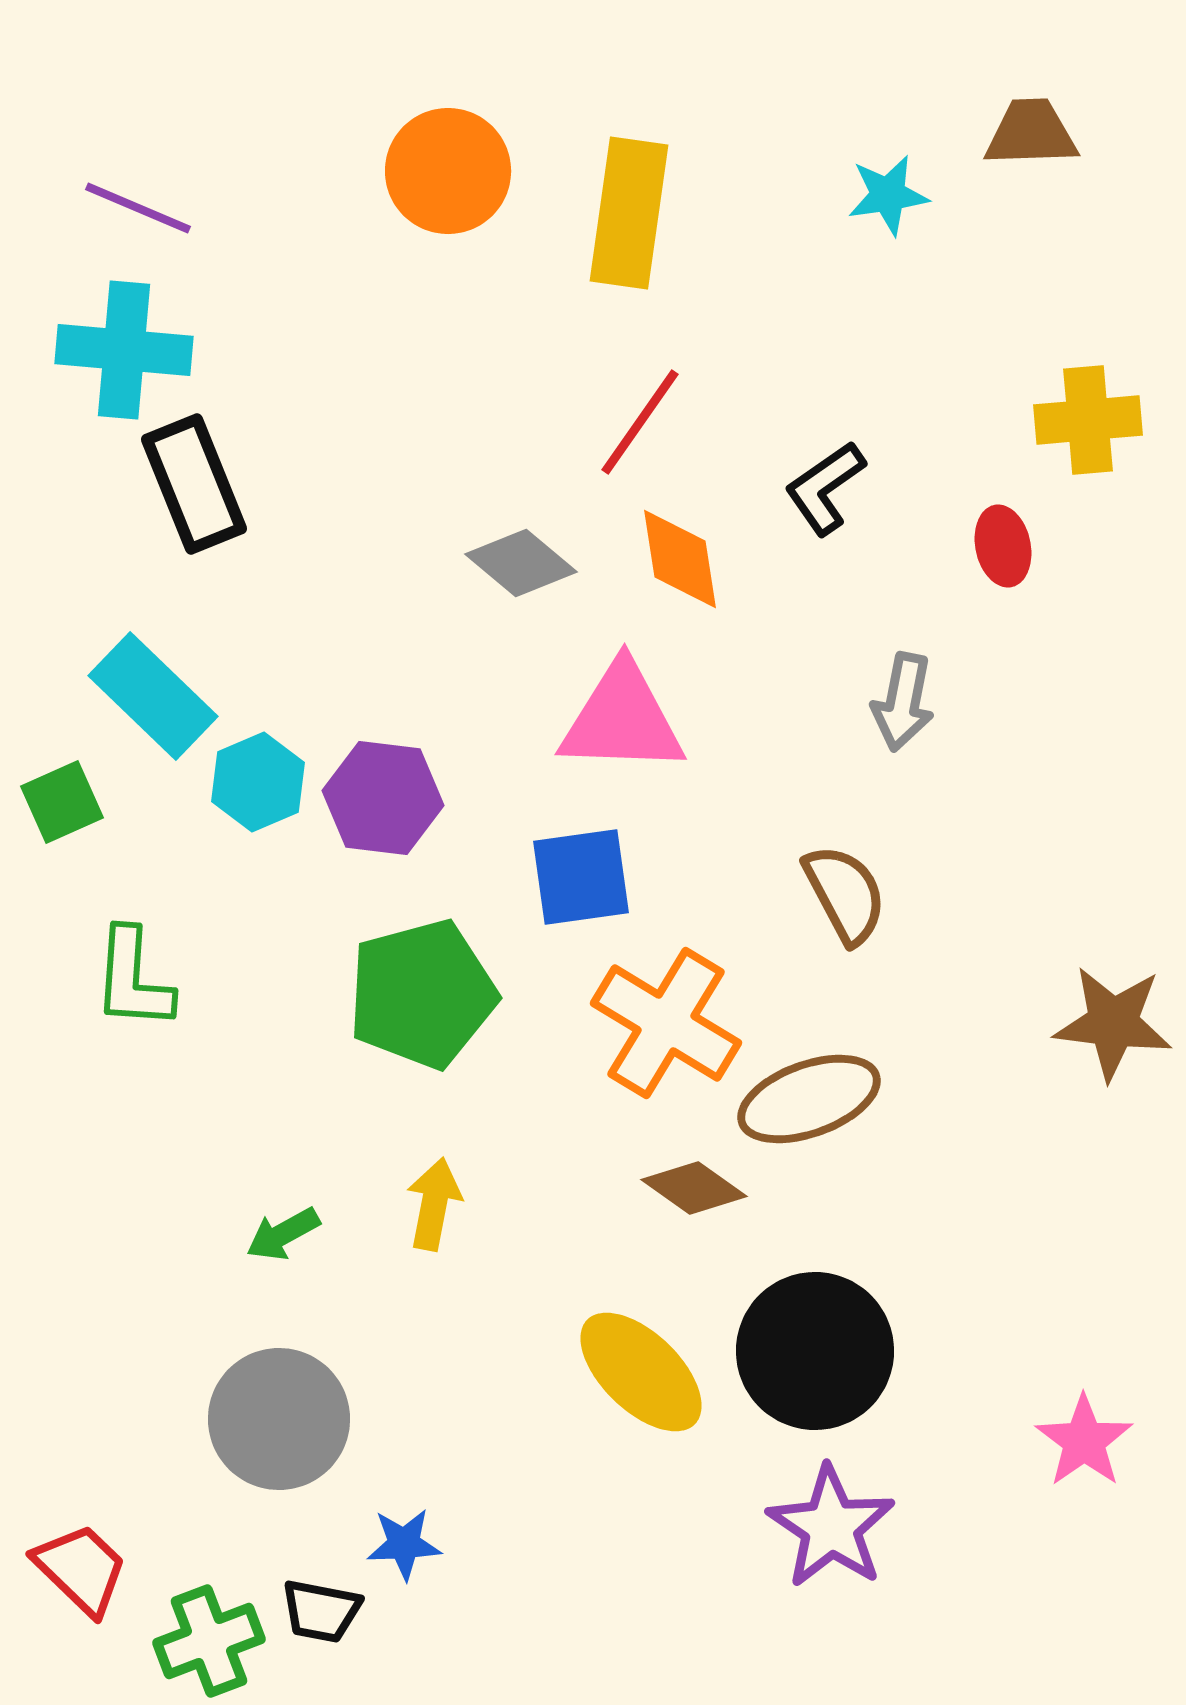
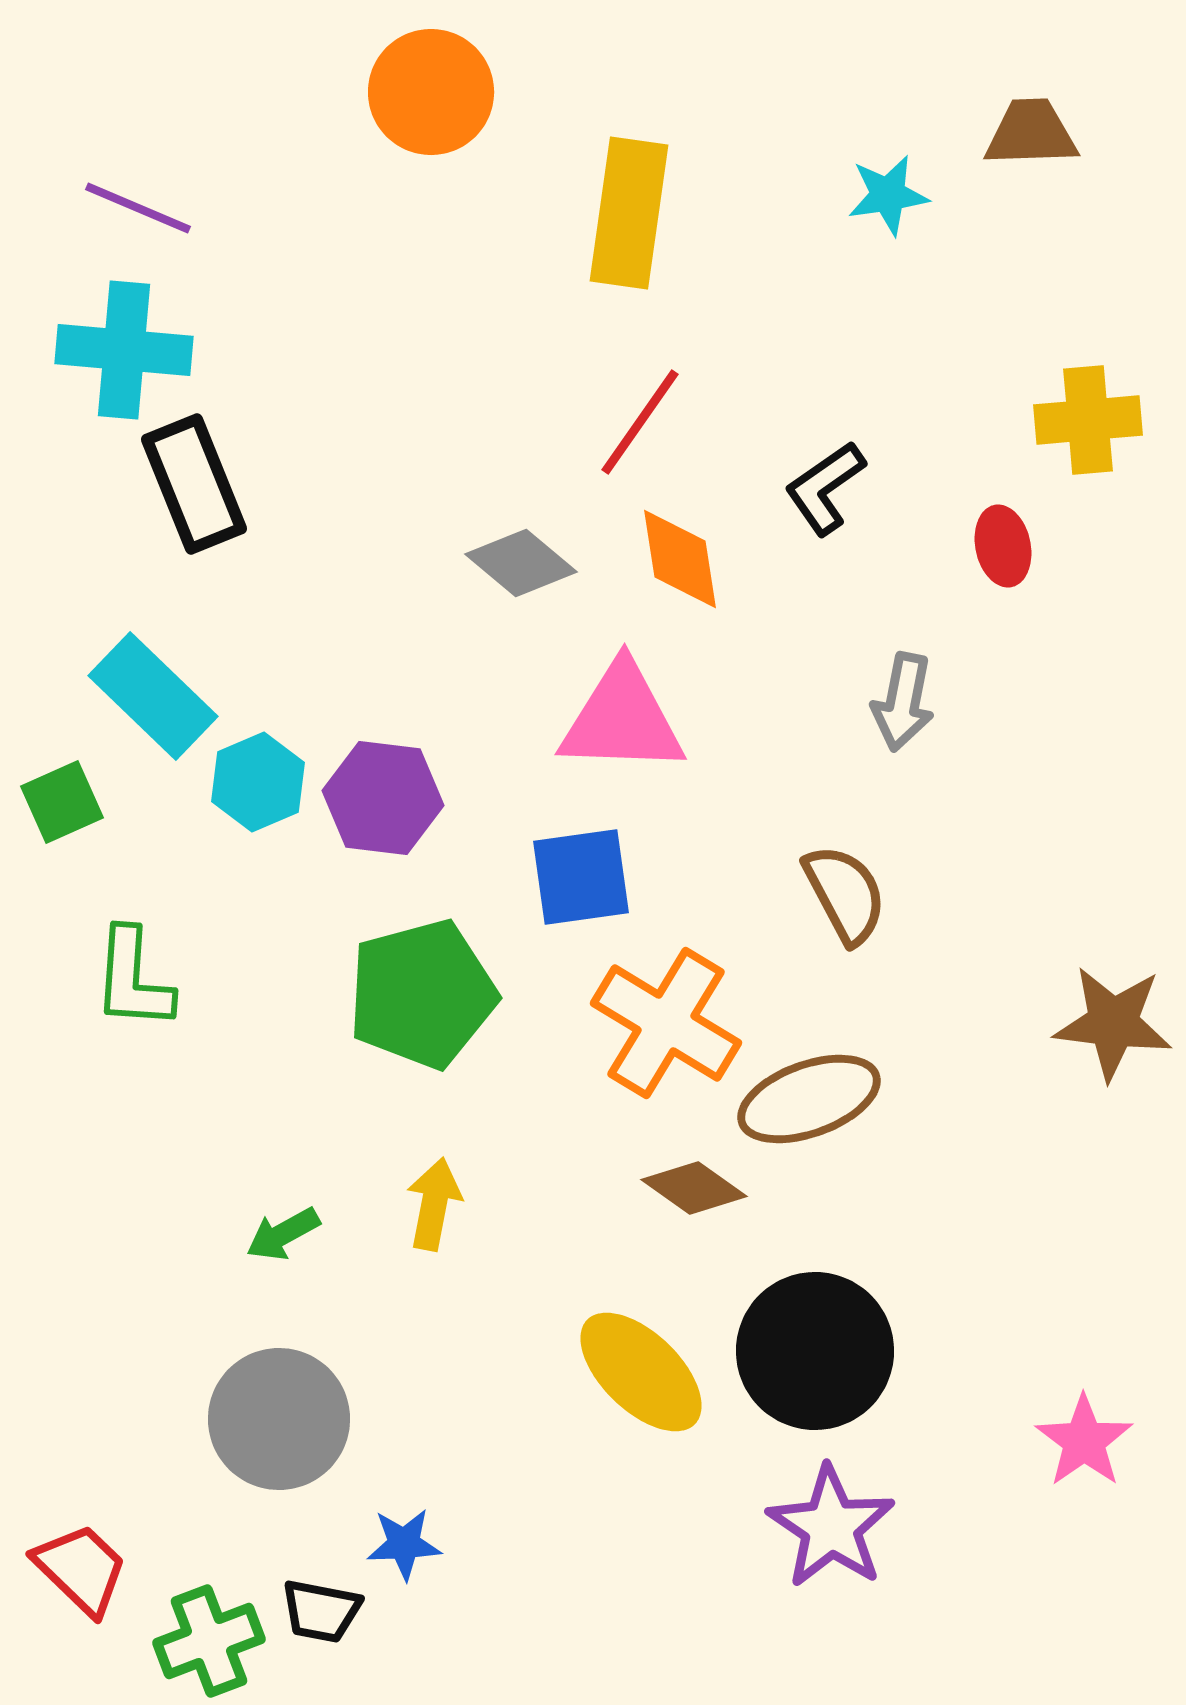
orange circle: moved 17 px left, 79 px up
